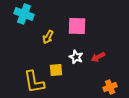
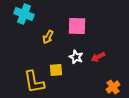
orange cross: moved 3 px right; rotated 16 degrees counterclockwise
